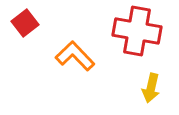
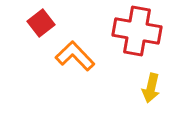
red square: moved 16 px right
